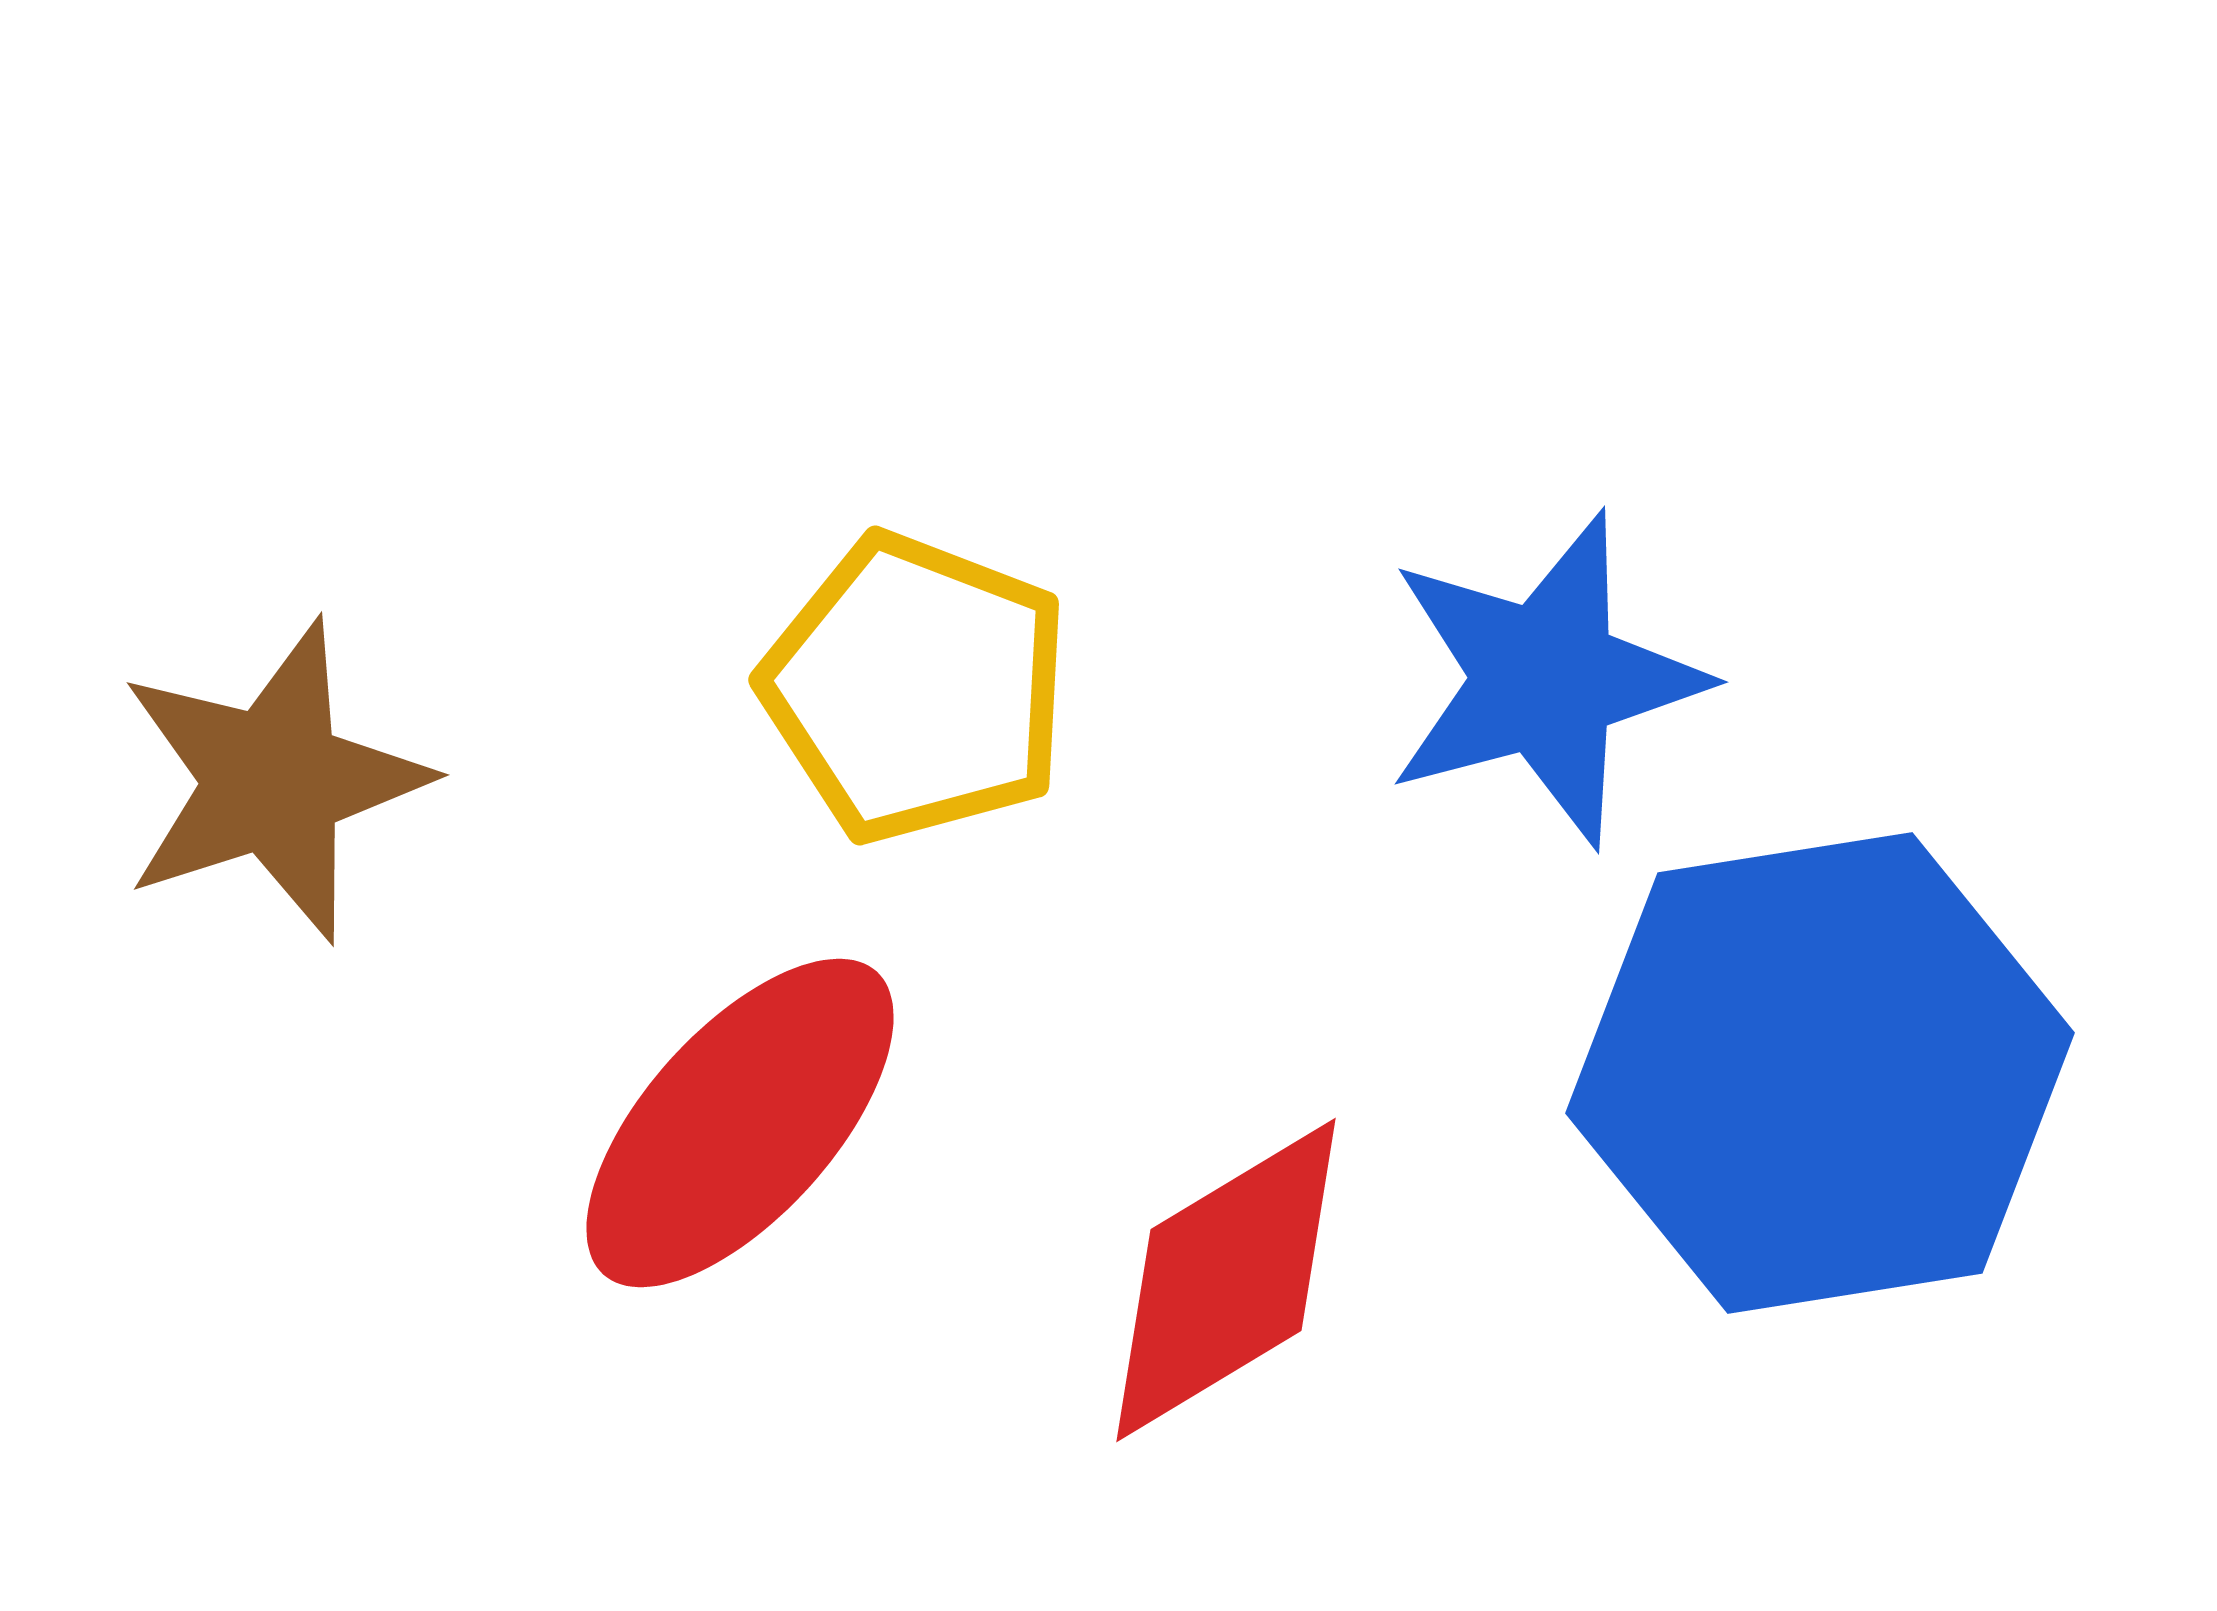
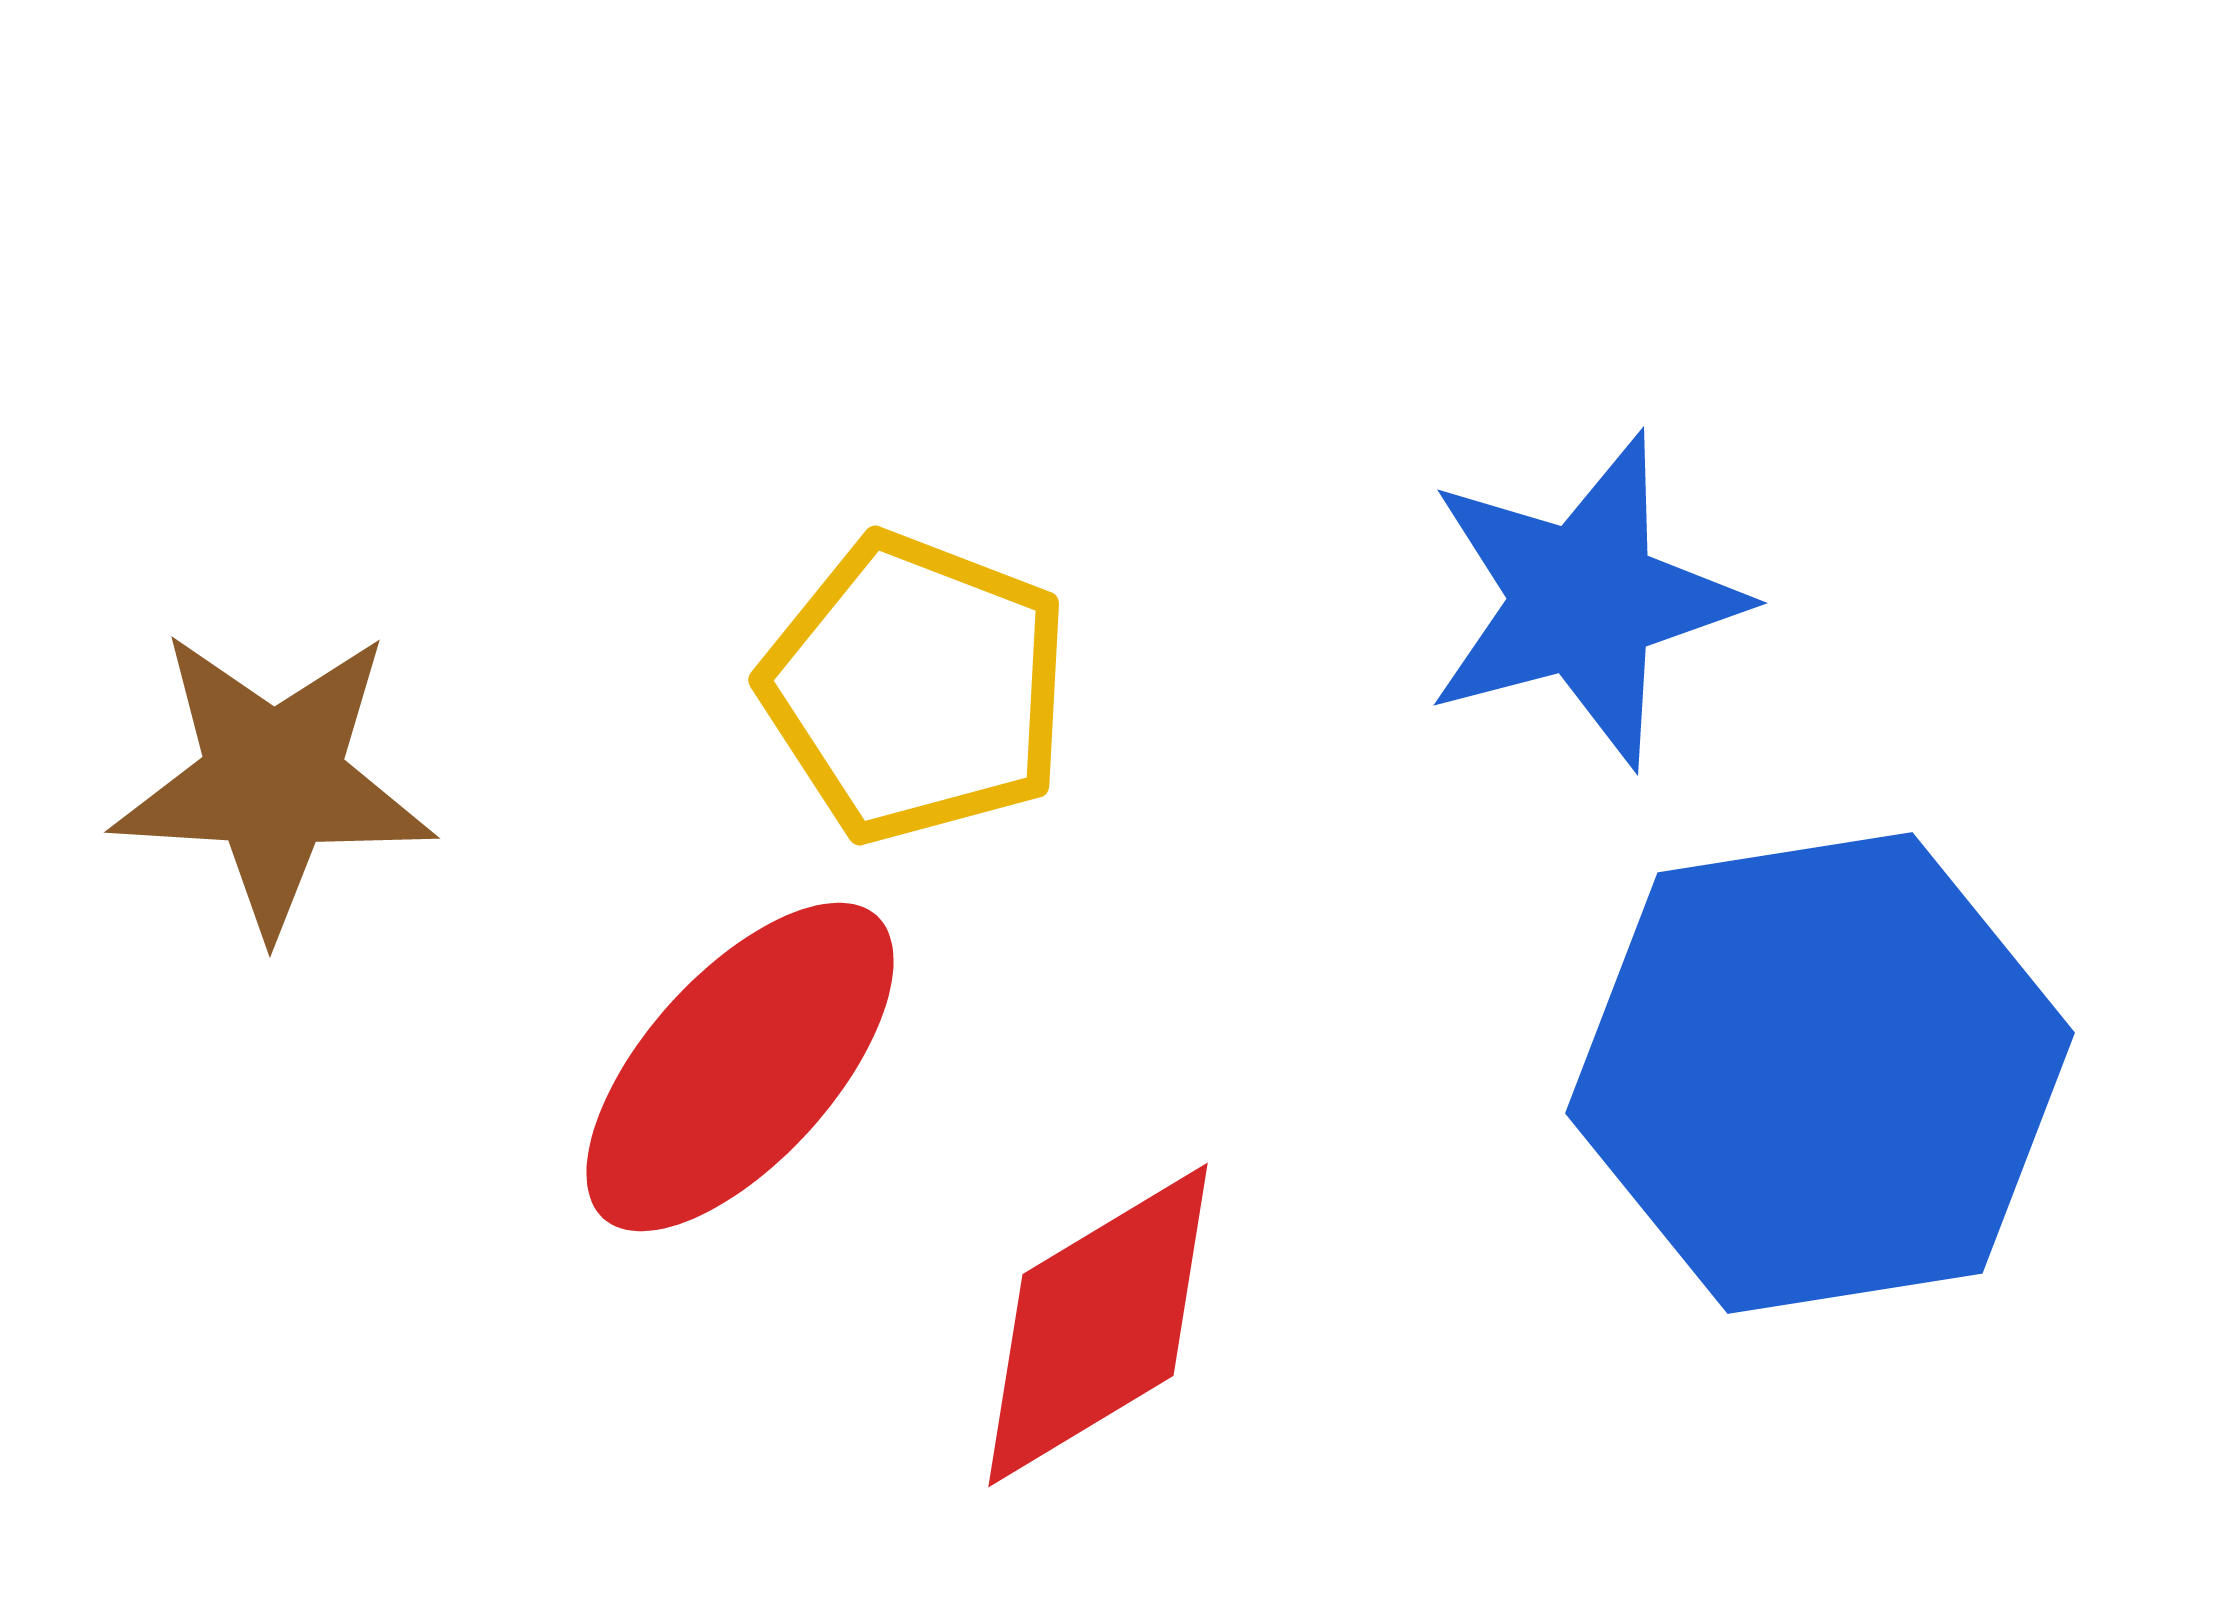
blue star: moved 39 px right, 79 px up
brown star: rotated 21 degrees clockwise
red ellipse: moved 56 px up
red diamond: moved 128 px left, 45 px down
